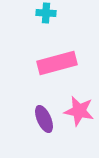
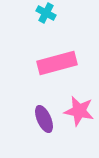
cyan cross: rotated 24 degrees clockwise
